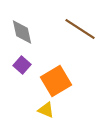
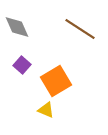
gray diamond: moved 5 px left, 5 px up; rotated 12 degrees counterclockwise
